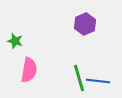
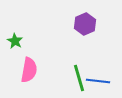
green star: rotated 14 degrees clockwise
